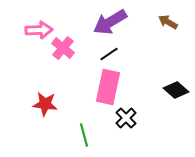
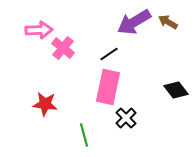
purple arrow: moved 24 px right
black diamond: rotated 10 degrees clockwise
